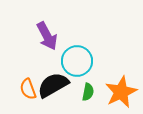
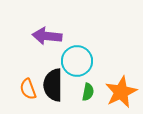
purple arrow: rotated 124 degrees clockwise
black semicircle: rotated 60 degrees counterclockwise
